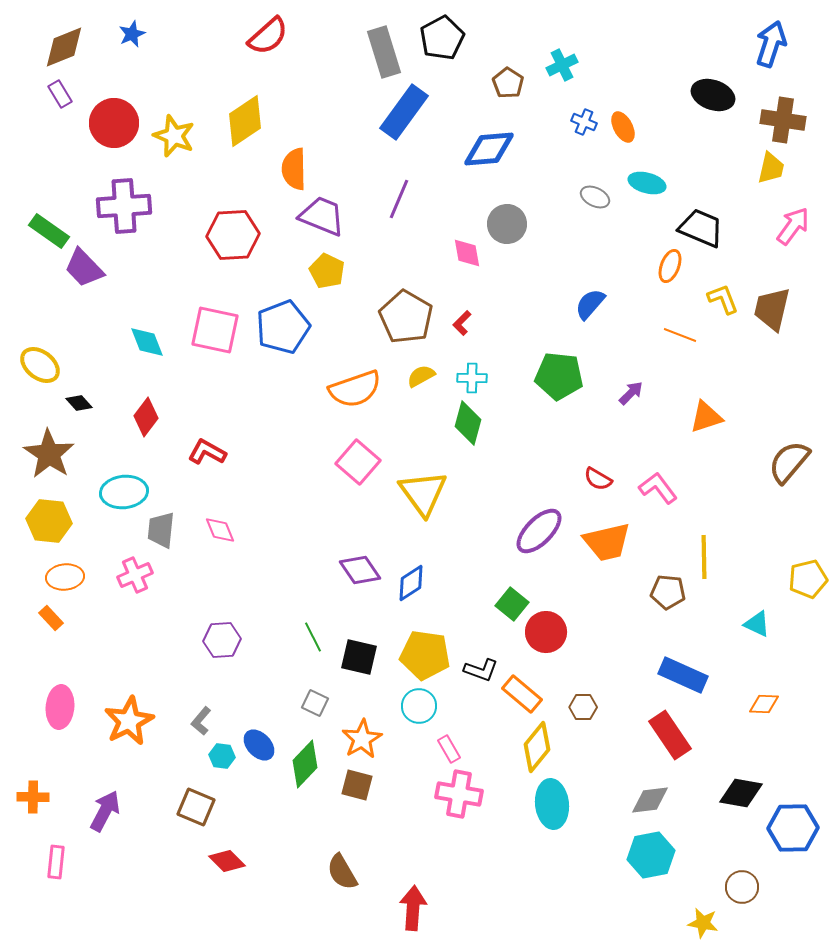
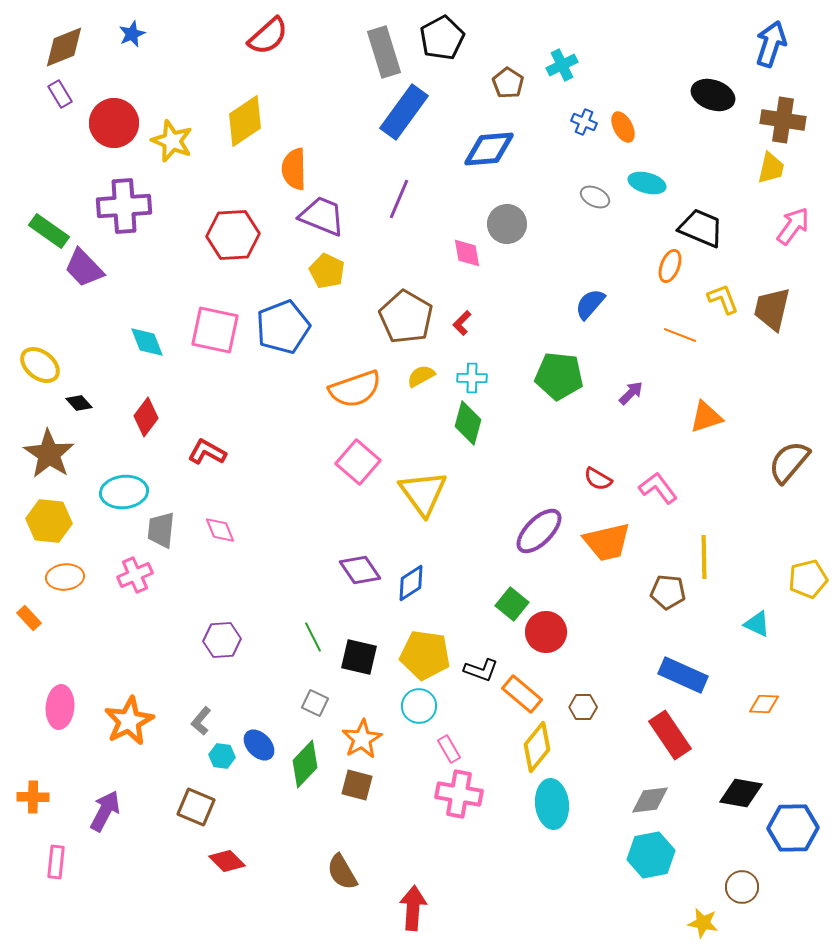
yellow star at (174, 136): moved 2 px left, 5 px down
orange rectangle at (51, 618): moved 22 px left
